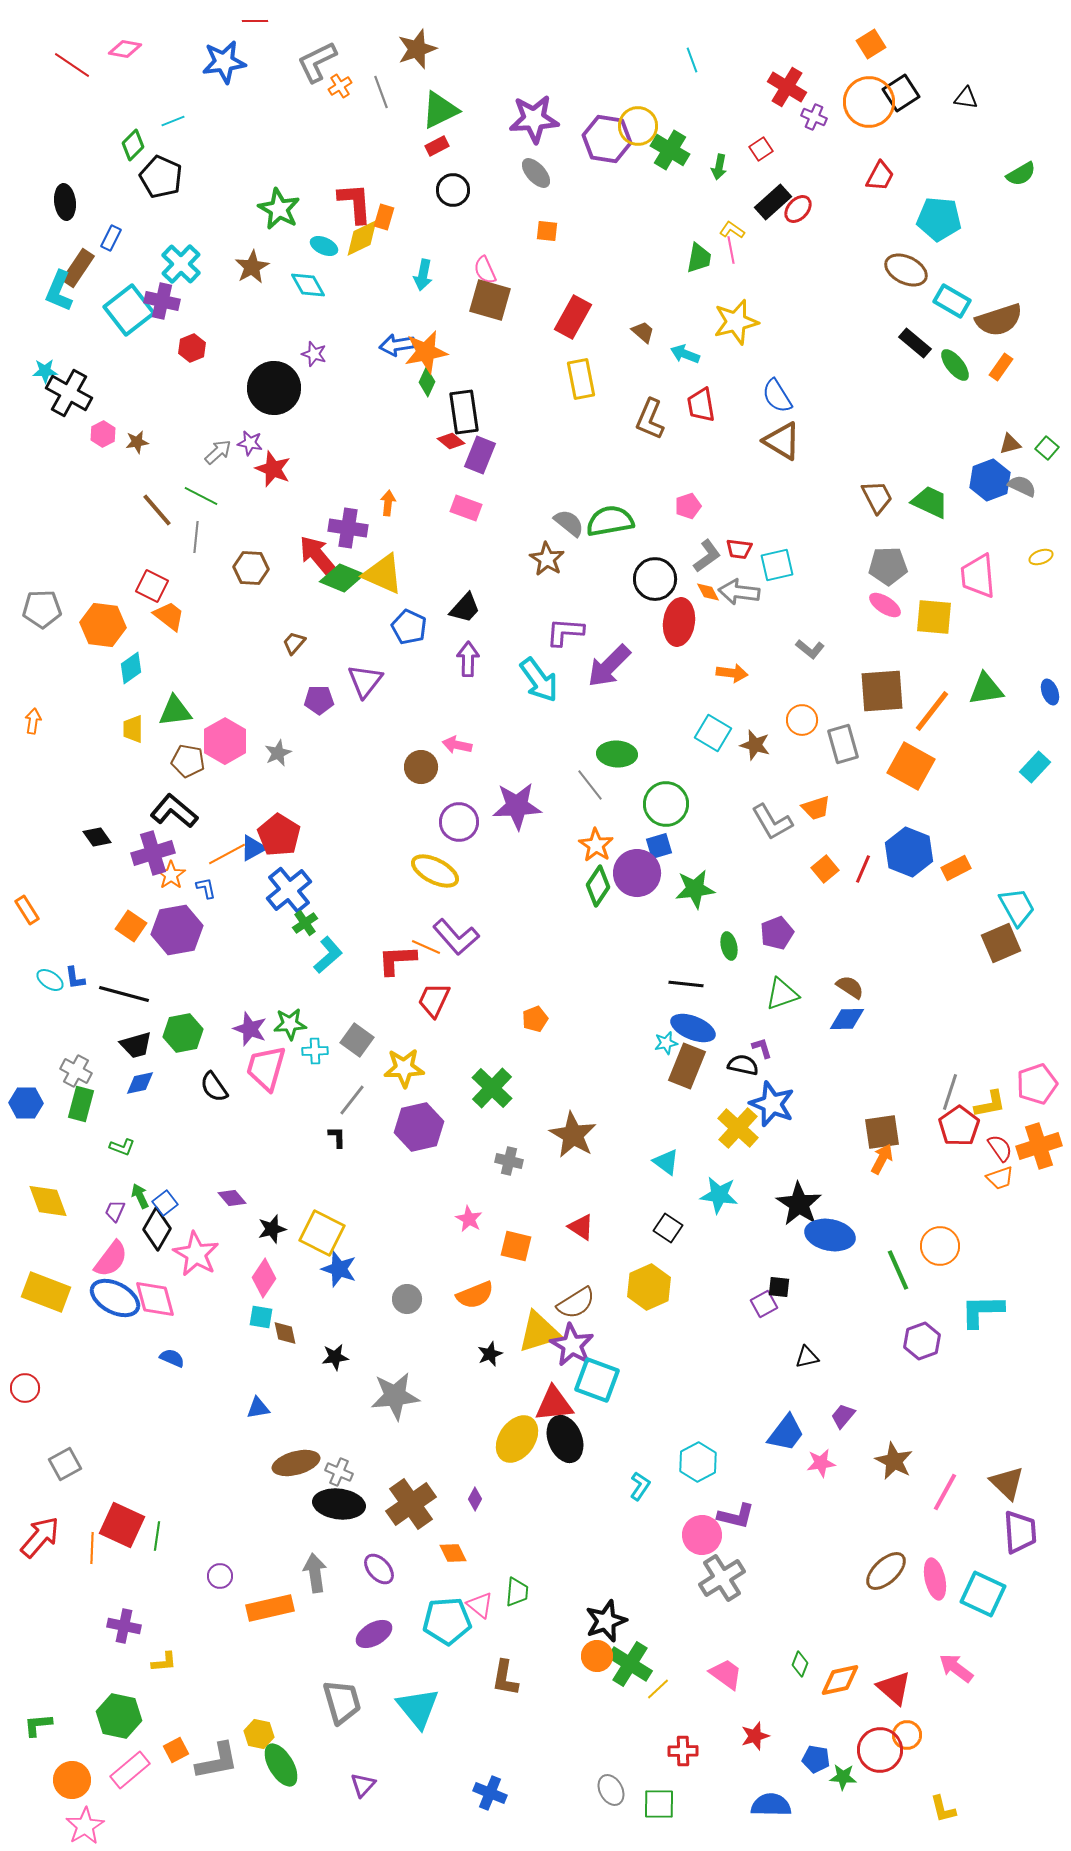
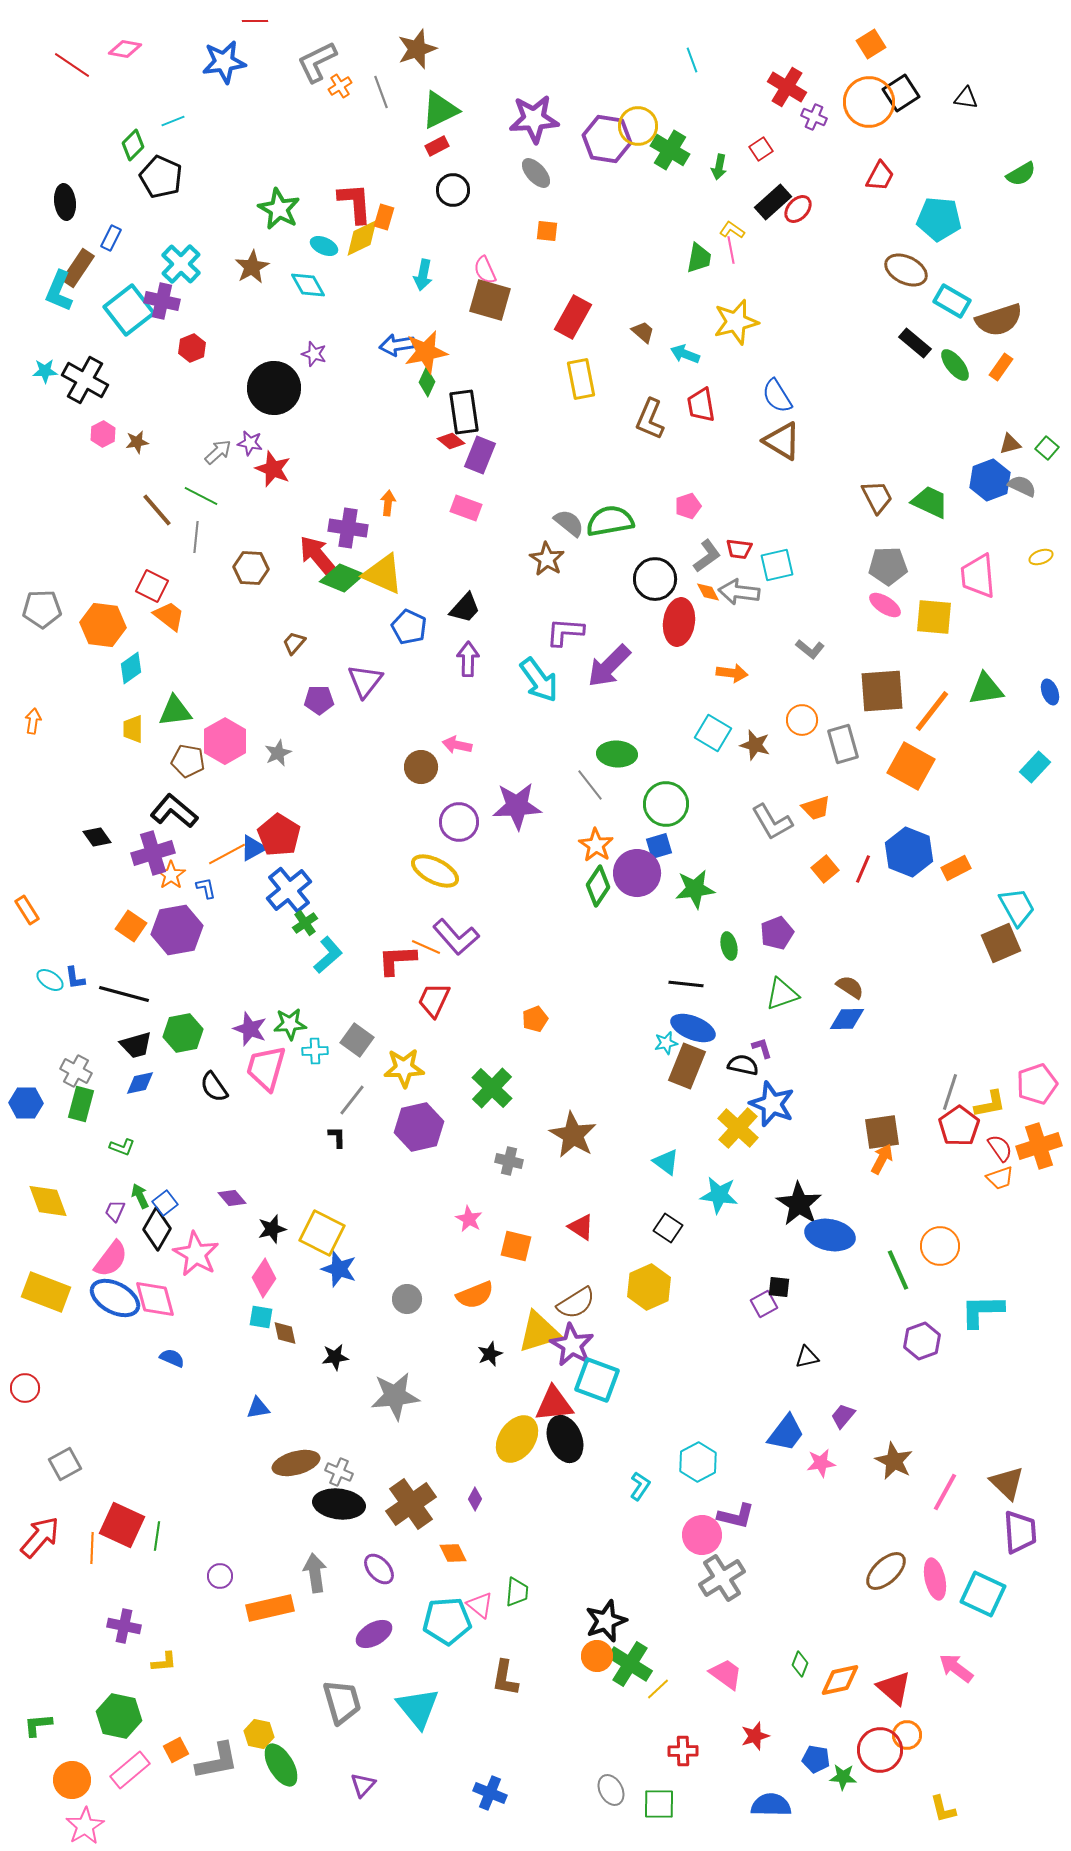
black cross at (69, 393): moved 16 px right, 13 px up
